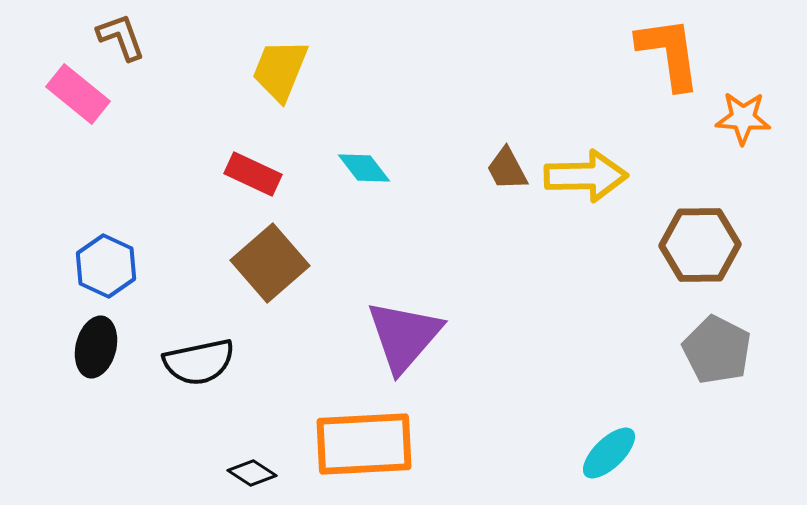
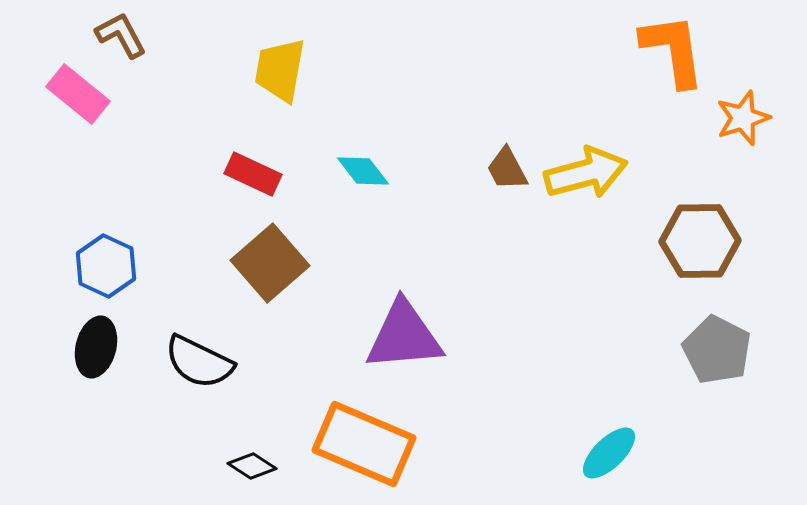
brown L-shape: moved 2 px up; rotated 8 degrees counterclockwise
orange L-shape: moved 4 px right, 3 px up
yellow trapezoid: rotated 12 degrees counterclockwise
orange star: rotated 22 degrees counterclockwise
cyan diamond: moved 1 px left, 3 px down
yellow arrow: moved 3 px up; rotated 14 degrees counterclockwise
brown hexagon: moved 4 px up
purple triangle: rotated 44 degrees clockwise
black semicircle: rotated 38 degrees clockwise
orange rectangle: rotated 26 degrees clockwise
black diamond: moved 7 px up
